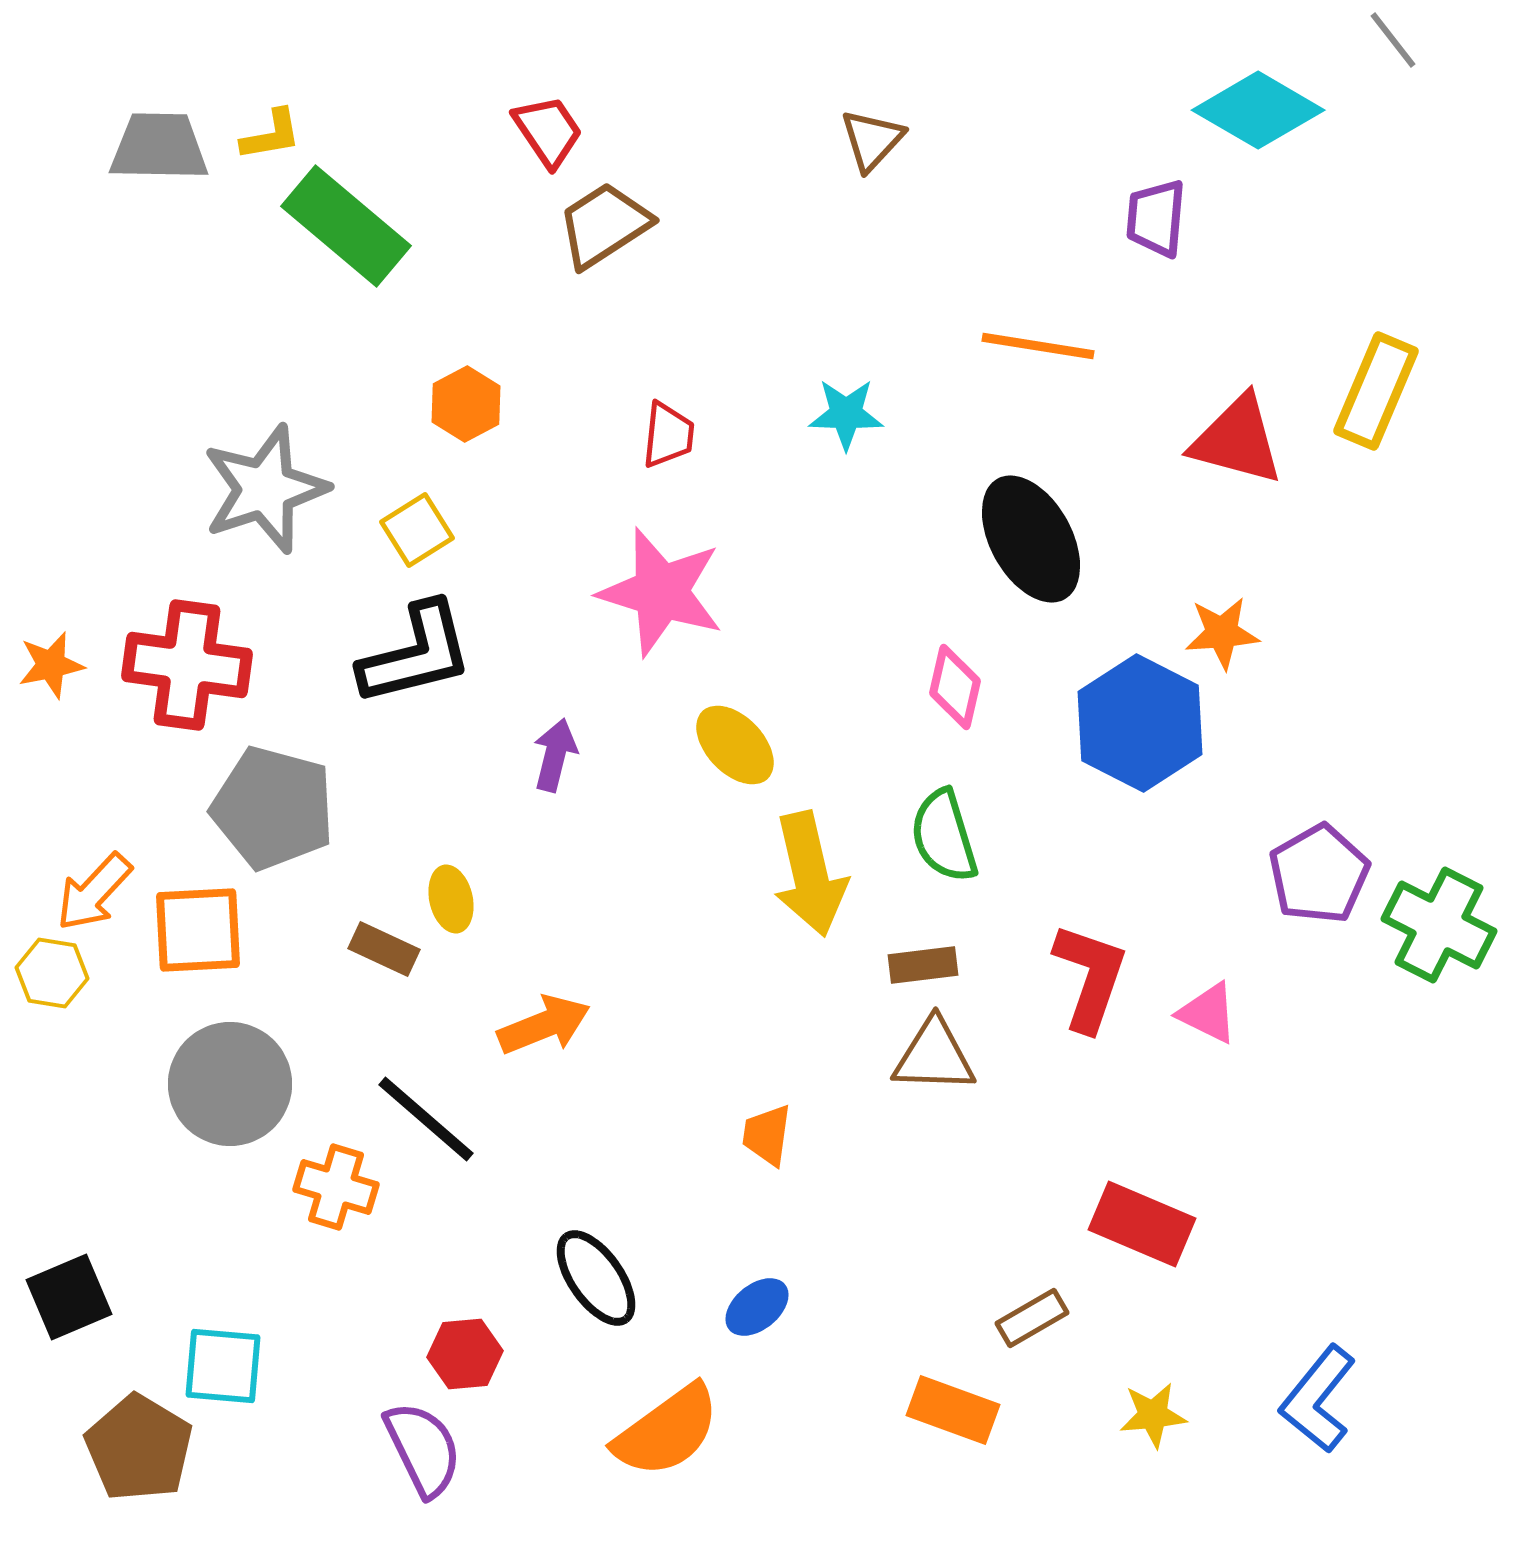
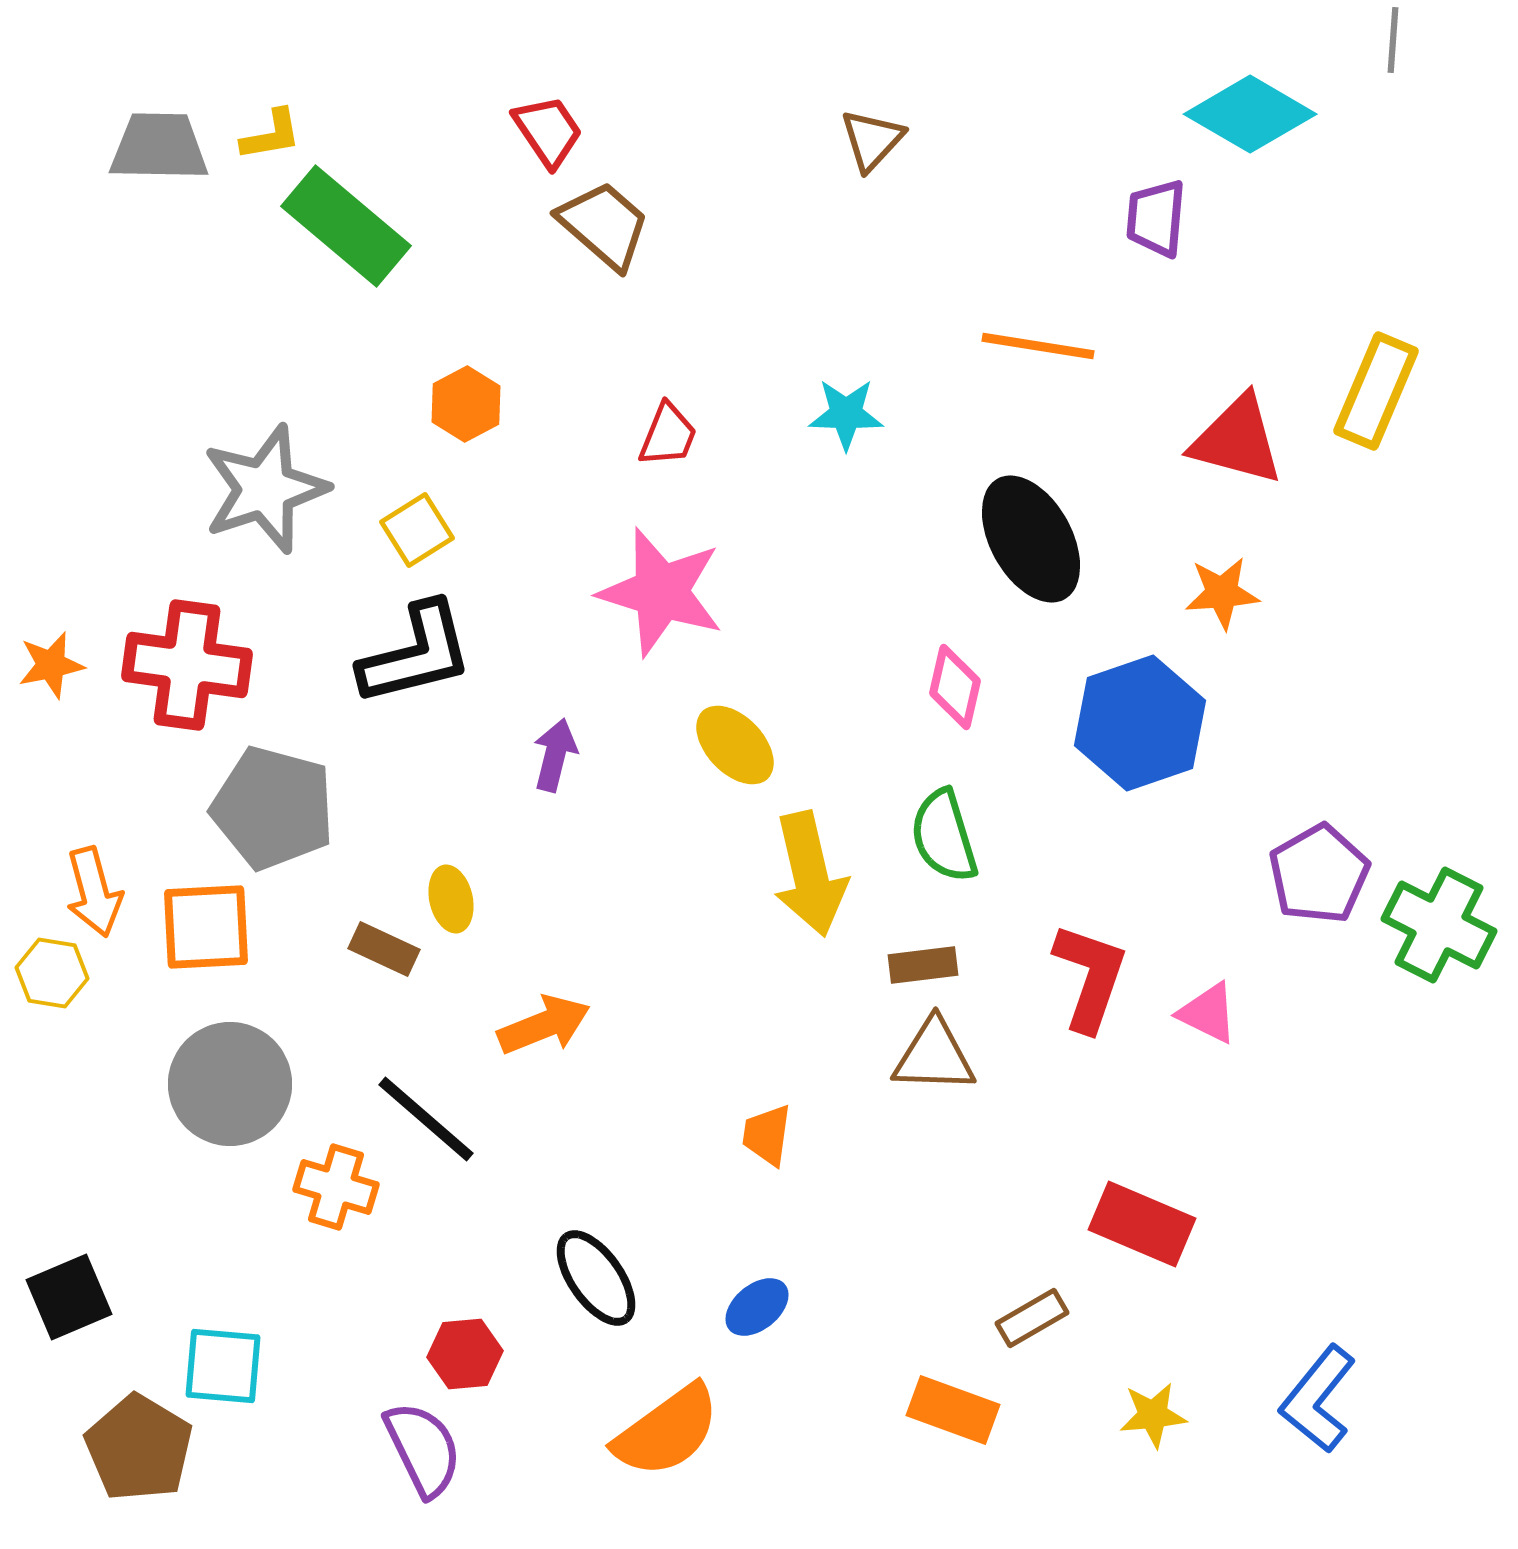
gray line at (1393, 40): rotated 42 degrees clockwise
cyan diamond at (1258, 110): moved 8 px left, 4 px down
brown trapezoid at (604, 225): rotated 74 degrees clockwise
red trapezoid at (668, 435): rotated 16 degrees clockwise
orange star at (1222, 633): moved 40 px up
blue hexagon at (1140, 723): rotated 14 degrees clockwise
orange arrow at (94, 892): rotated 58 degrees counterclockwise
orange square at (198, 930): moved 8 px right, 3 px up
